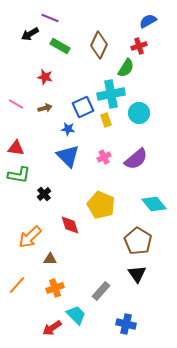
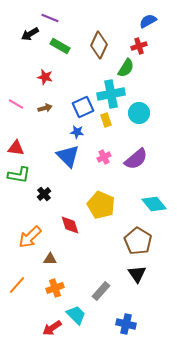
blue star: moved 9 px right, 3 px down
